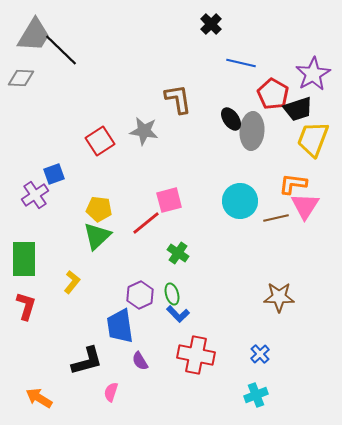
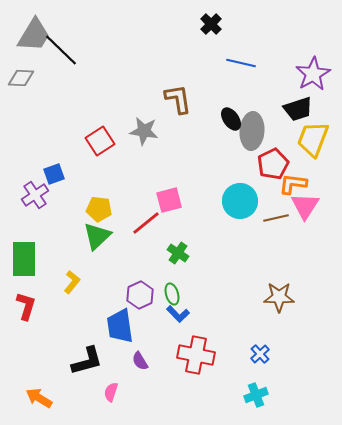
red pentagon: moved 70 px down; rotated 16 degrees clockwise
